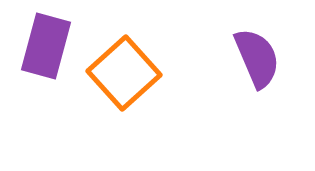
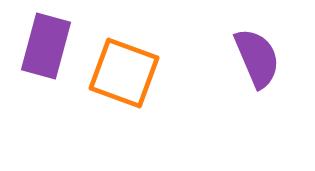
orange square: rotated 28 degrees counterclockwise
